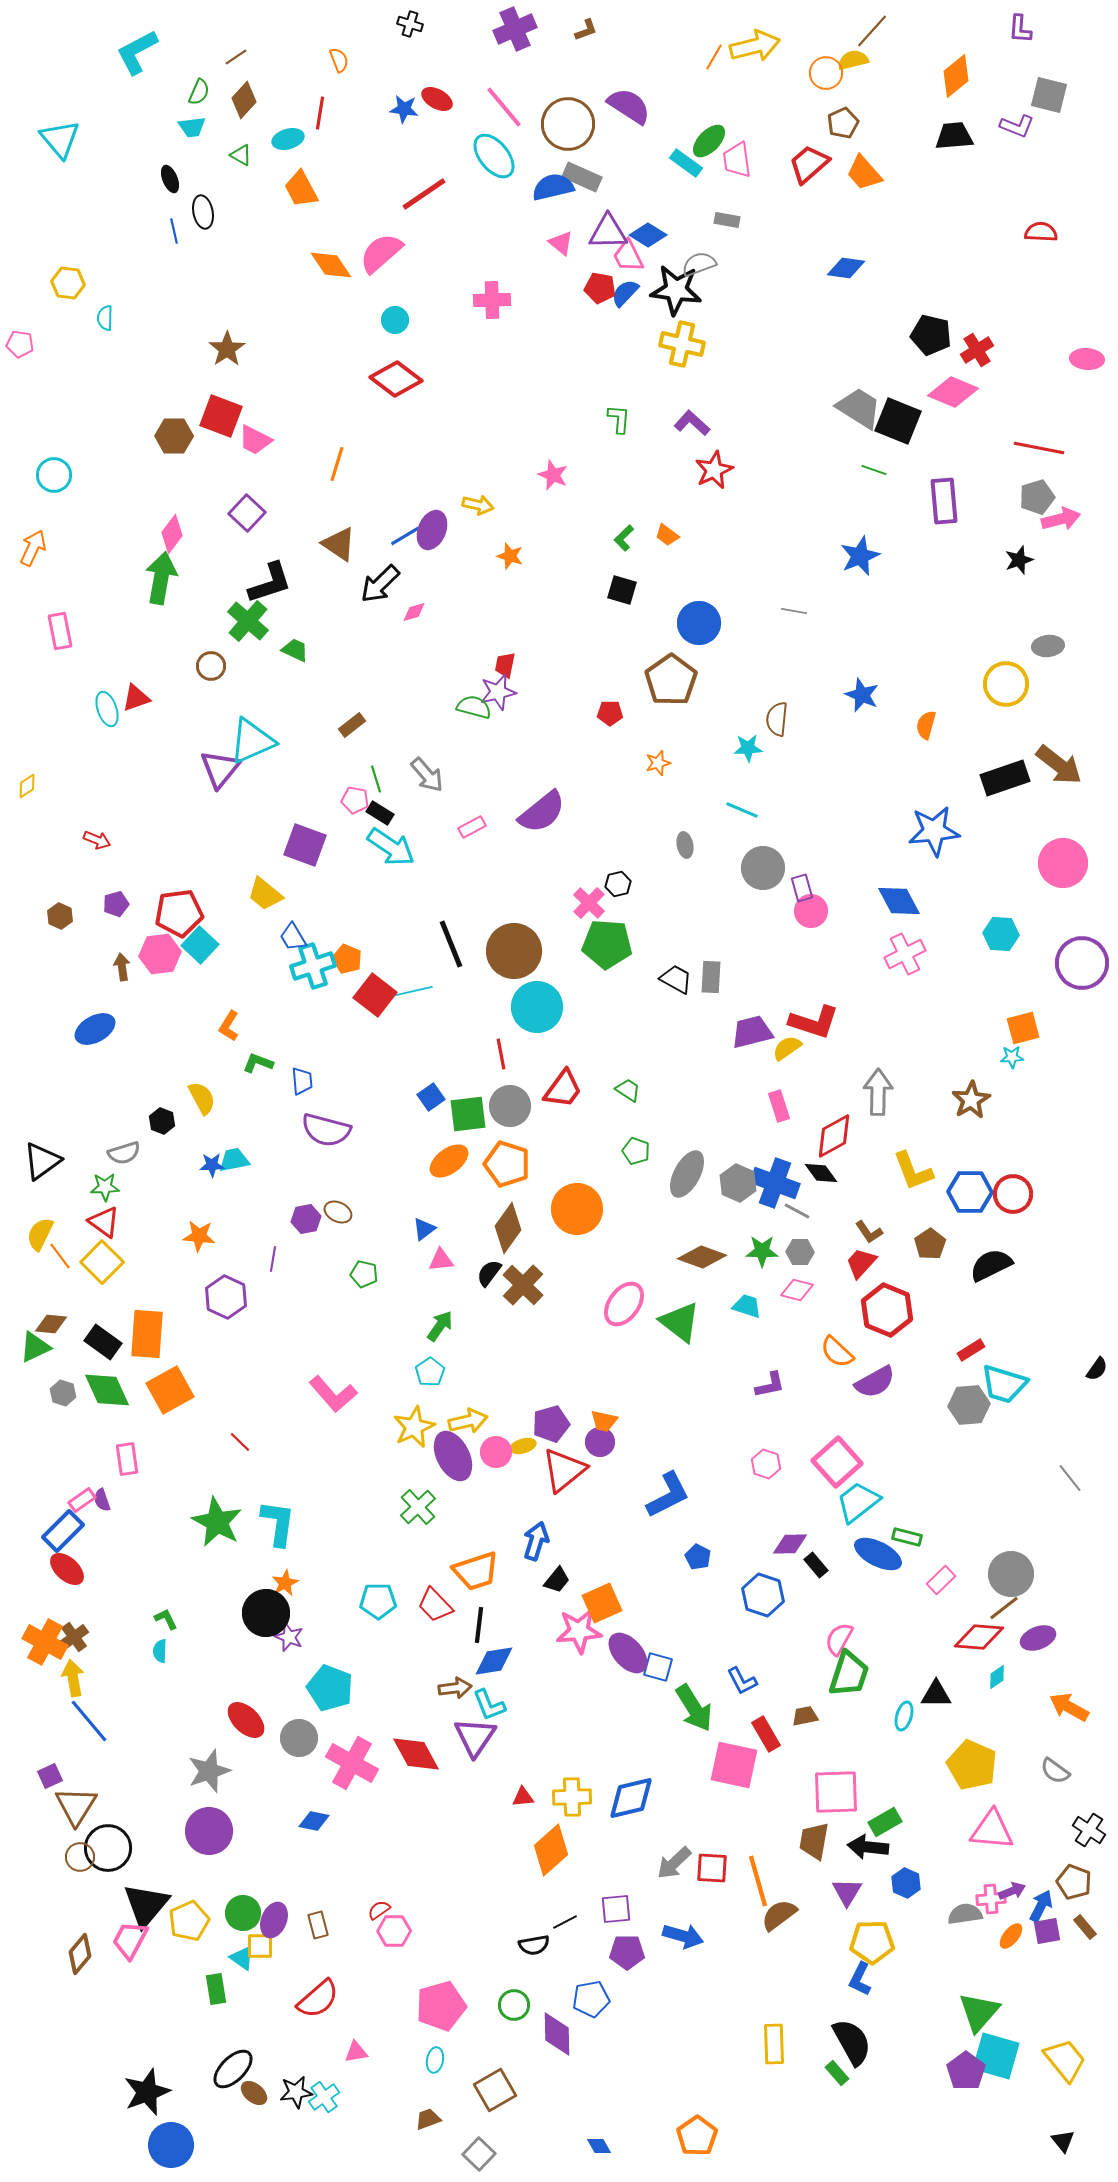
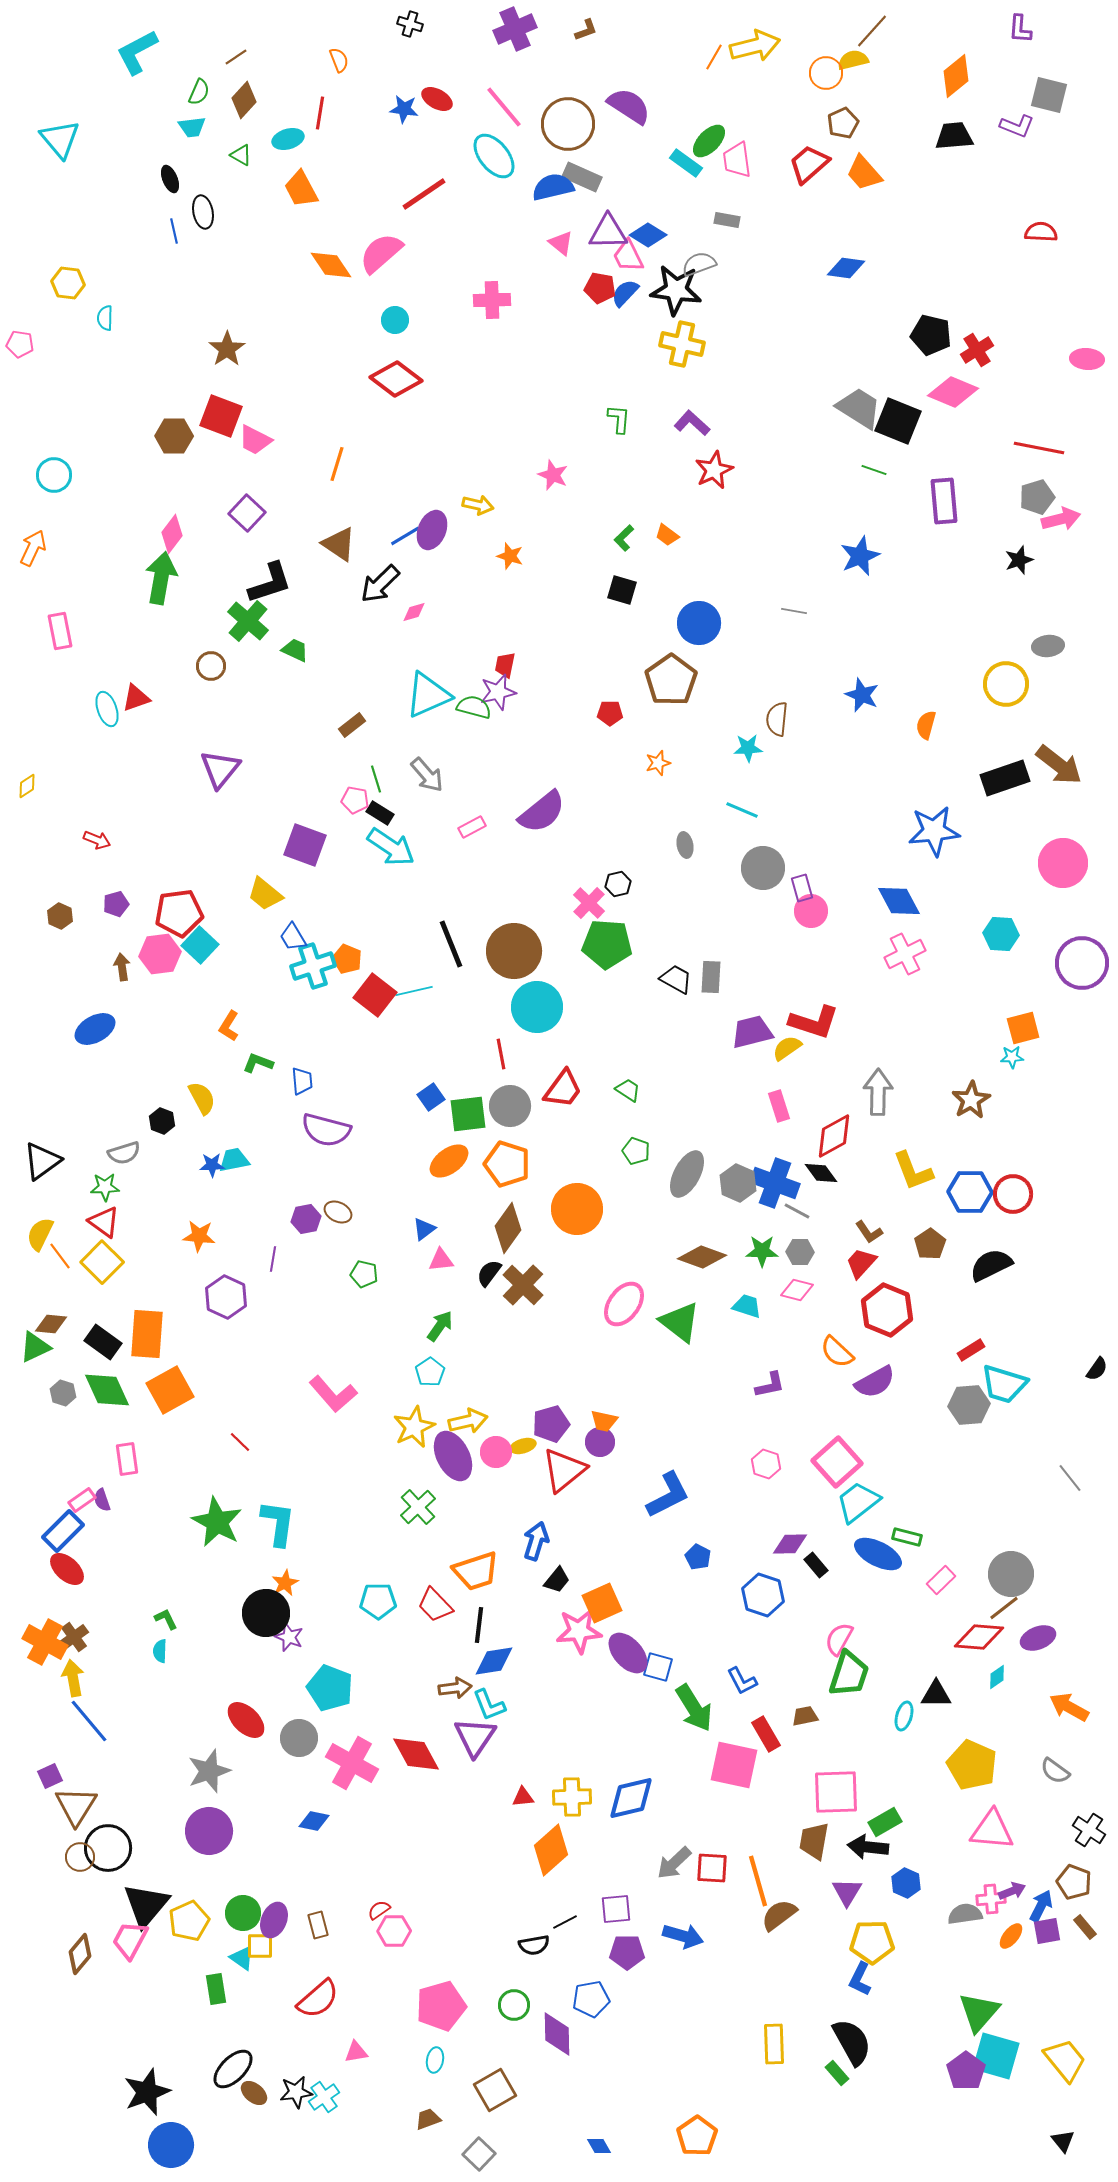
cyan triangle at (252, 741): moved 176 px right, 46 px up
